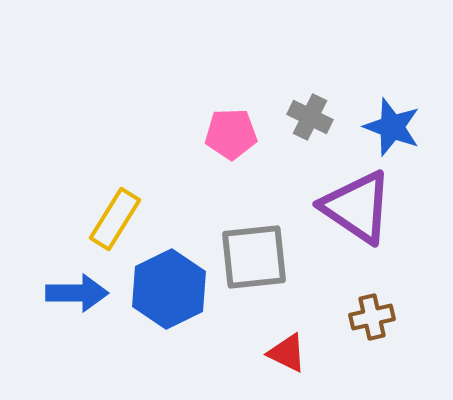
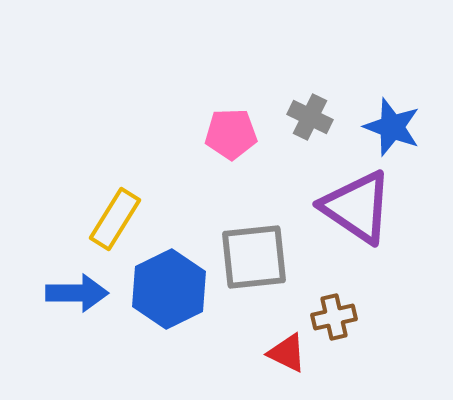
brown cross: moved 38 px left
